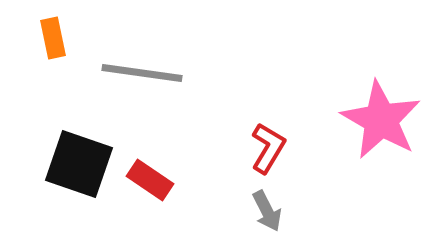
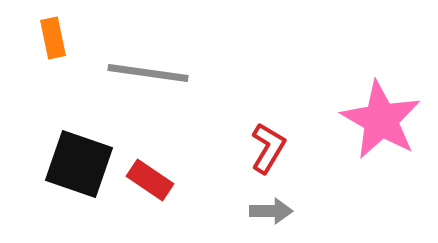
gray line: moved 6 px right
gray arrow: moved 4 px right; rotated 63 degrees counterclockwise
